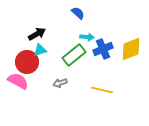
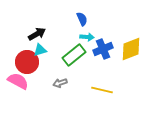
blue semicircle: moved 4 px right, 6 px down; rotated 24 degrees clockwise
